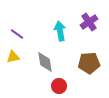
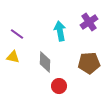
yellow triangle: rotated 24 degrees clockwise
gray diamond: rotated 10 degrees clockwise
